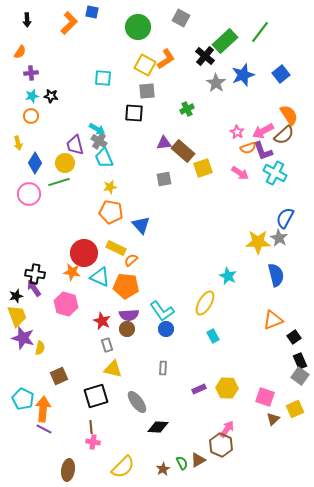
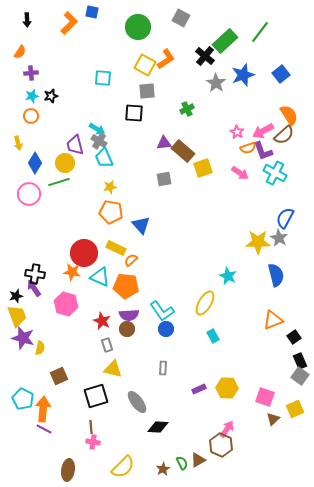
black star at (51, 96): rotated 24 degrees counterclockwise
